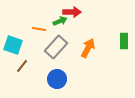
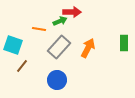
green rectangle: moved 2 px down
gray rectangle: moved 3 px right
blue circle: moved 1 px down
